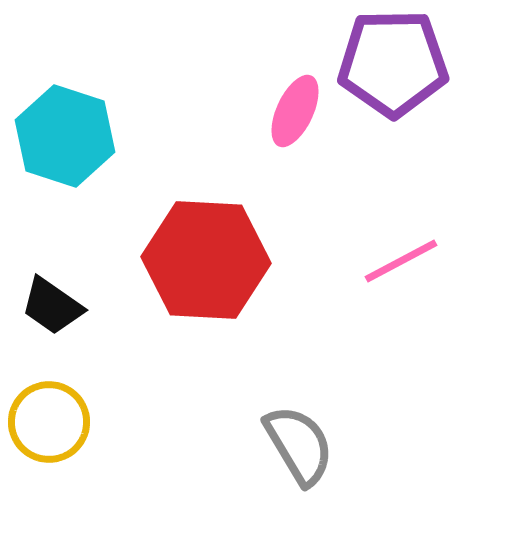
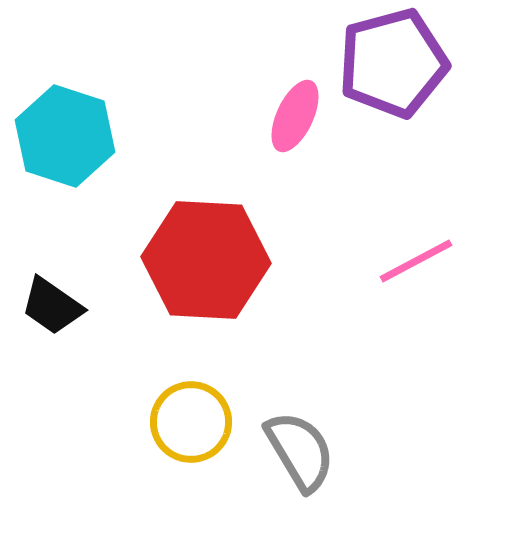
purple pentagon: rotated 14 degrees counterclockwise
pink ellipse: moved 5 px down
pink line: moved 15 px right
yellow circle: moved 142 px right
gray semicircle: moved 1 px right, 6 px down
